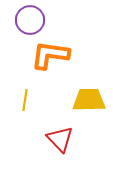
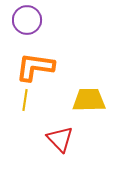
purple circle: moved 3 px left
orange L-shape: moved 15 px left, 12 px down
